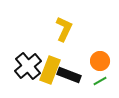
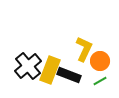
yellow L-shape: moved 20 px right, 20 px down
